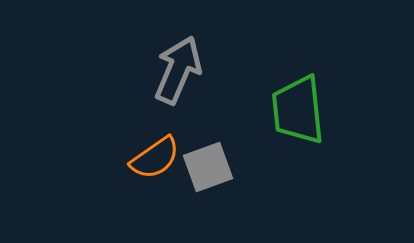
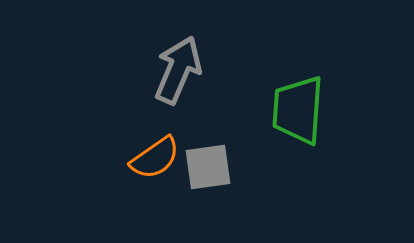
green trapezoid: rotated 10 degrees clockwise
gray square: rotated 12 degrees clockwise
